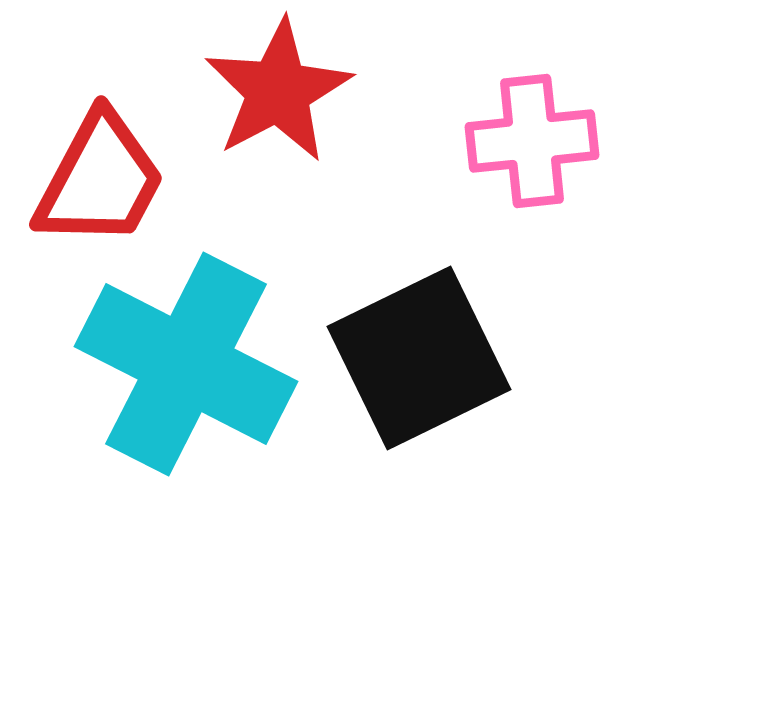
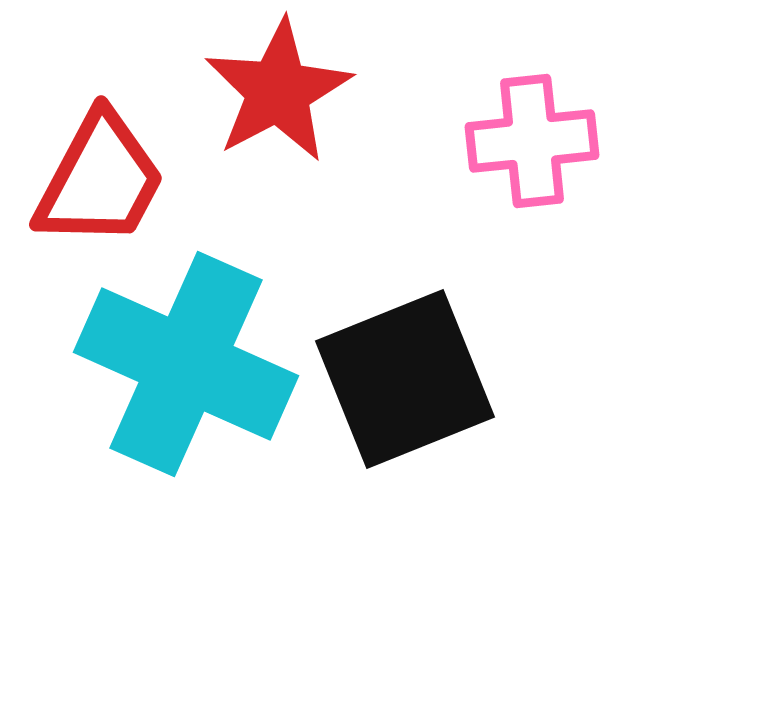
black square: moved 14 px left, 21 px down; rotated 4 degrees clockwise
cyan cross: rotated 3 degrees counterclockwise
